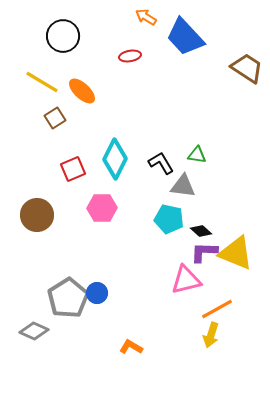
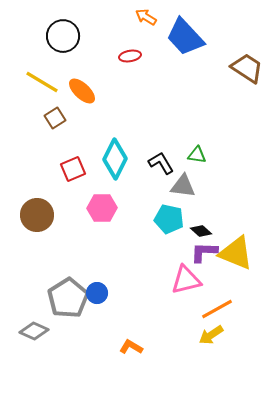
yellow arrow: rotated 40 degrees clockwise
